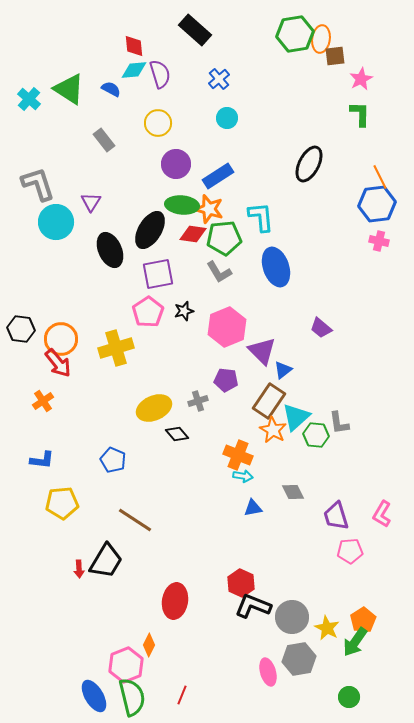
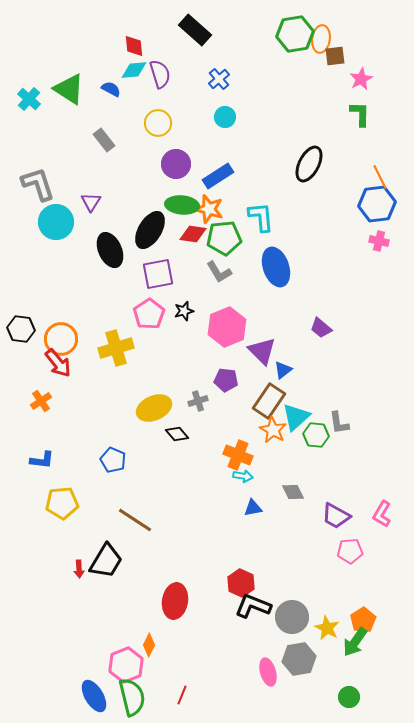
cyan circle at (227, 118): moved 2 px left, 1 px up
pink pentagon at (148, 312): moved 1 px right, 2 px down
orange cross at (43, 401): moved 2 px left
purple trapezoid at (336, 516): rotated 44 degrees counterclockwise
